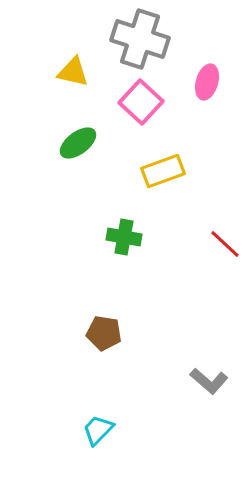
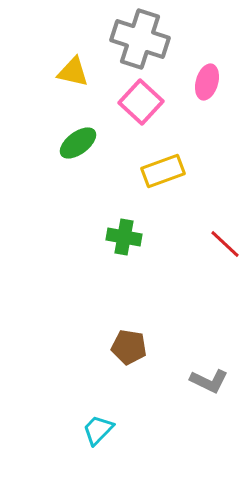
brown pentagon: moved 25 px right, 14 px down
gray L-shape: rotated 15 degrees counterclockwise
